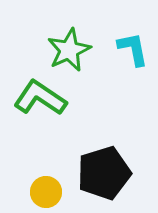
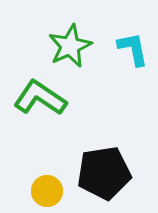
green star: moved 1 px right, 4 px up
black pentagon: rotated 8 degrees clockwise
yellow circle: moved 1 px right, 1 px up
